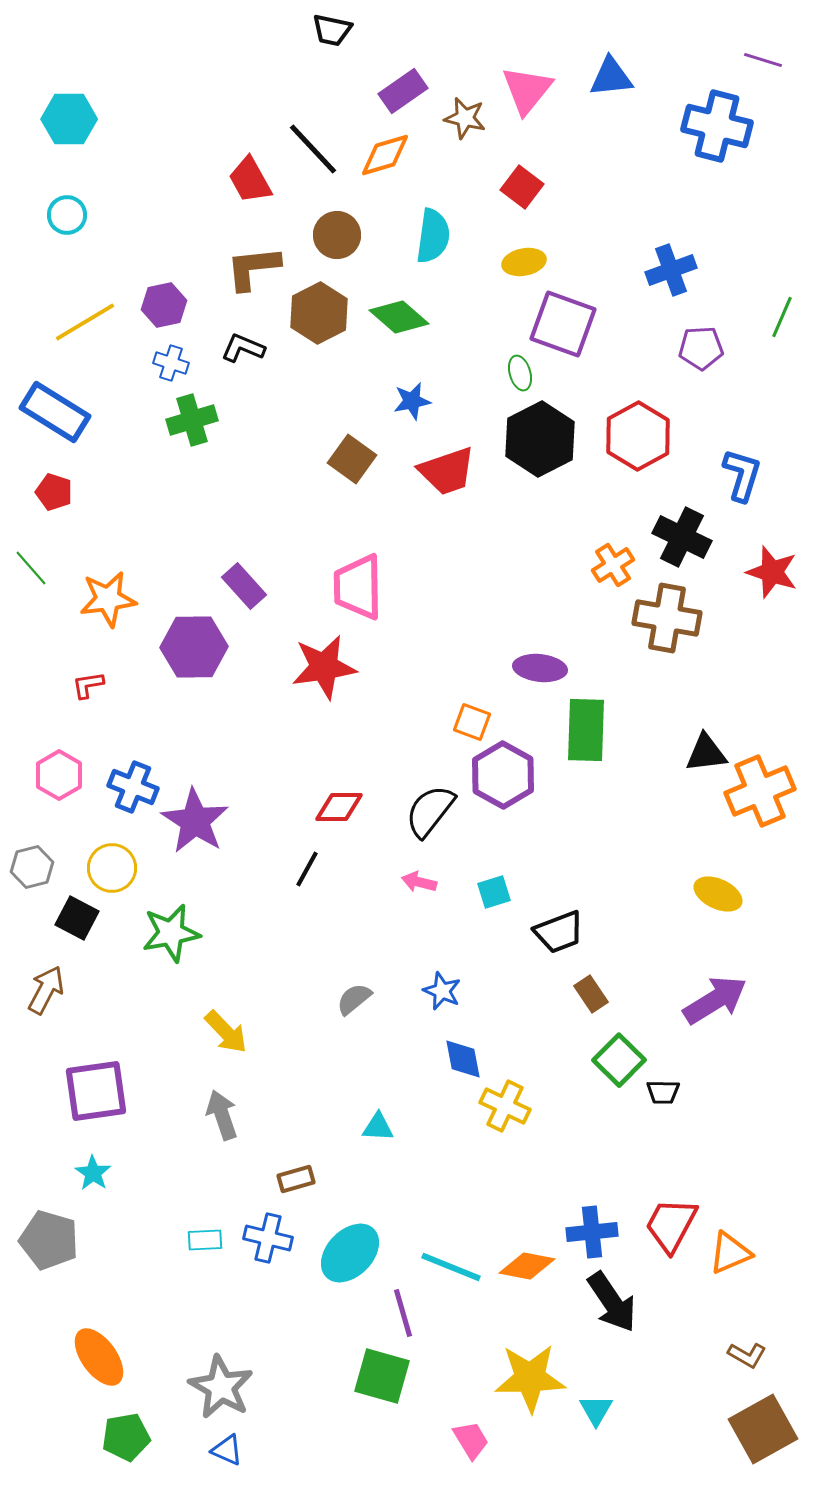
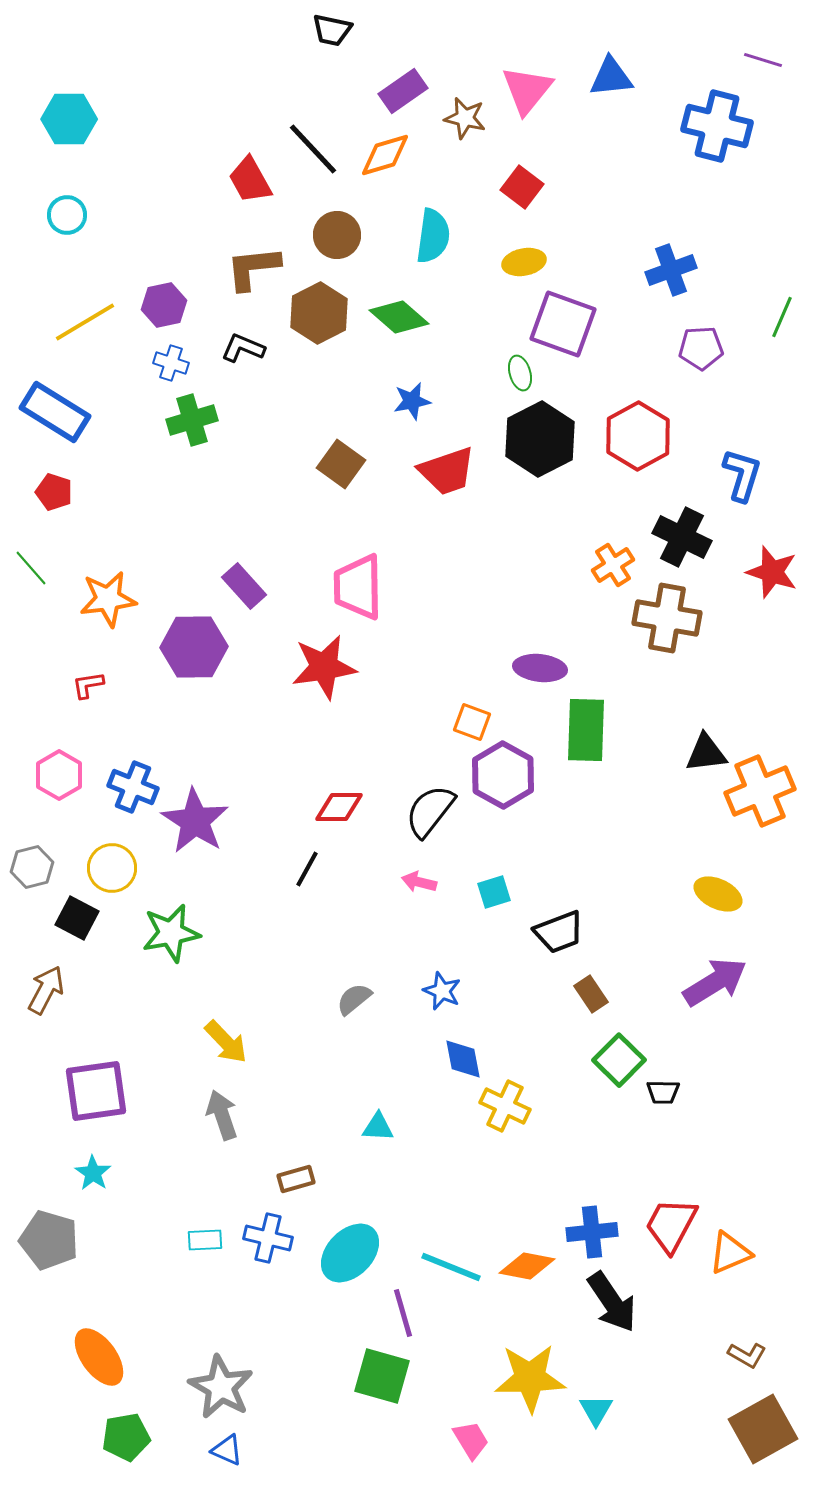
brown square at (352, 459): moved 11 px left, 5 px down
purple arrow at (715, 1000): moved 18 px up
yellow arrow at (226, 1032): moved 10 px down
